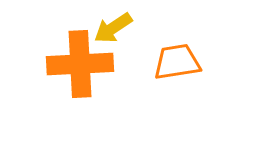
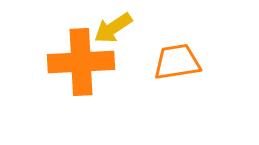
orange cross: moved 1 px right, 2 px up
